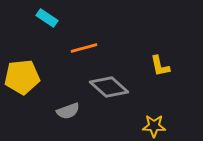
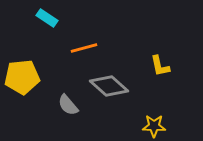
gray diamond: moved 1 px up
gray semicircle: moved 6 px up; rotated 70 degrees clockwise
